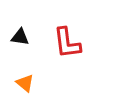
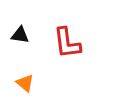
black triangle: moved 2 px up
